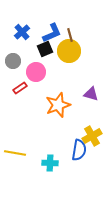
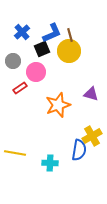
black square: moved 3 px left
